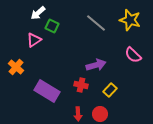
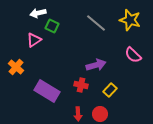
white arrow: rotated 28 degrees clockwise
